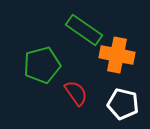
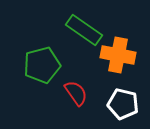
orange cross: moved 1 px right
